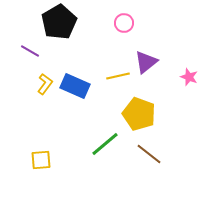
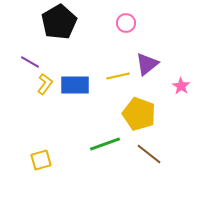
pink circle: moved 2 px right
purple line: moved 11 px down
purple triangle: moved 1 px right, 2 px down
pink star: moved 8 px left, 9 px down; rotated 12 degrees clockwise
blue rectangle: moved 1 px up; rotated 24 degrees counterclockwise
green line: rotated 20 degrees clockwise
yellow square: rotated 10 degrees counterclockwise
